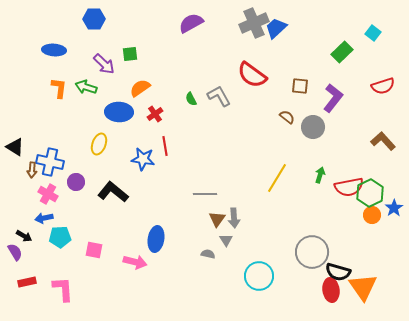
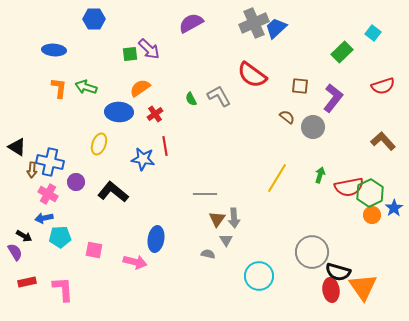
purple arrow at (104, 64): moved 45 px right, 15 px up
black triangle at (15, 147): moved 2 px right
